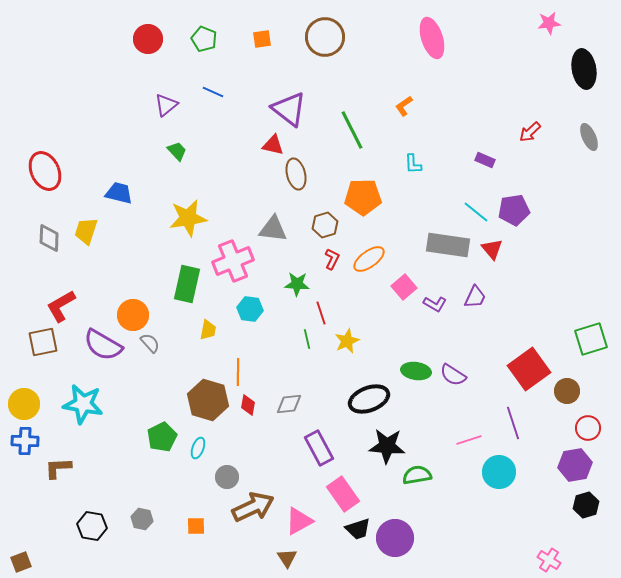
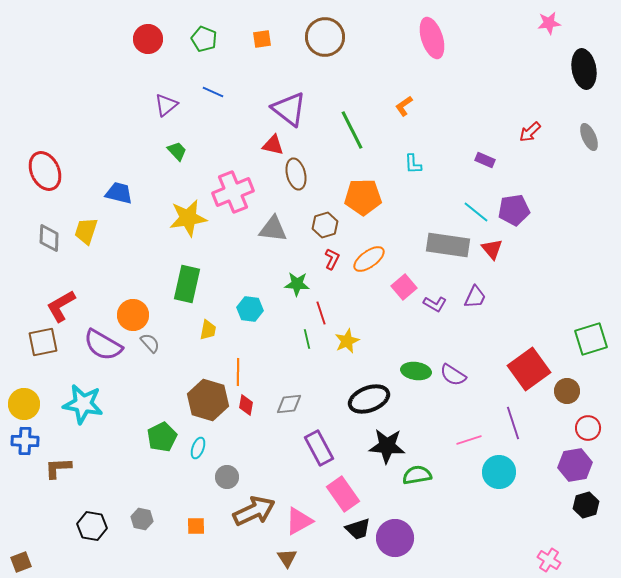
pink cross at (233, 261): moved 69 px up
red diamond at (248, 405): moved 2 px left
brown arrow at (253, 507): moved 1 px right, 4 px down
